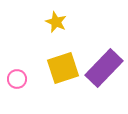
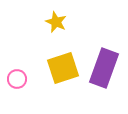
purple rectangle: rotated 24 degrees counterclockwise
